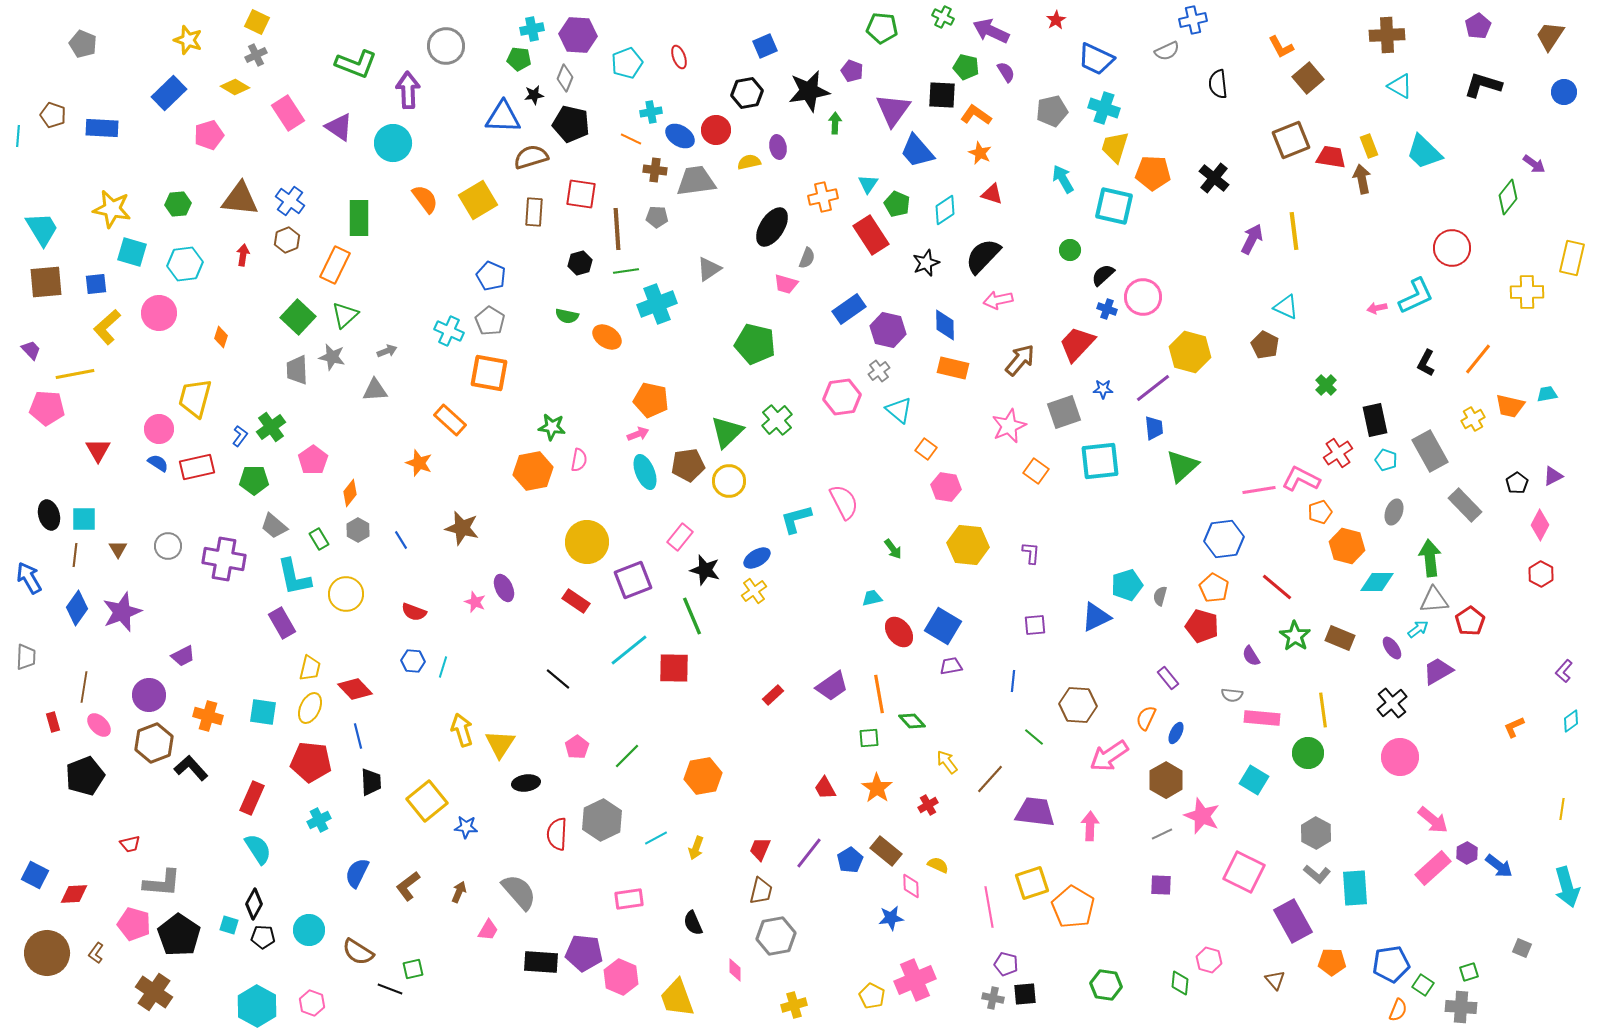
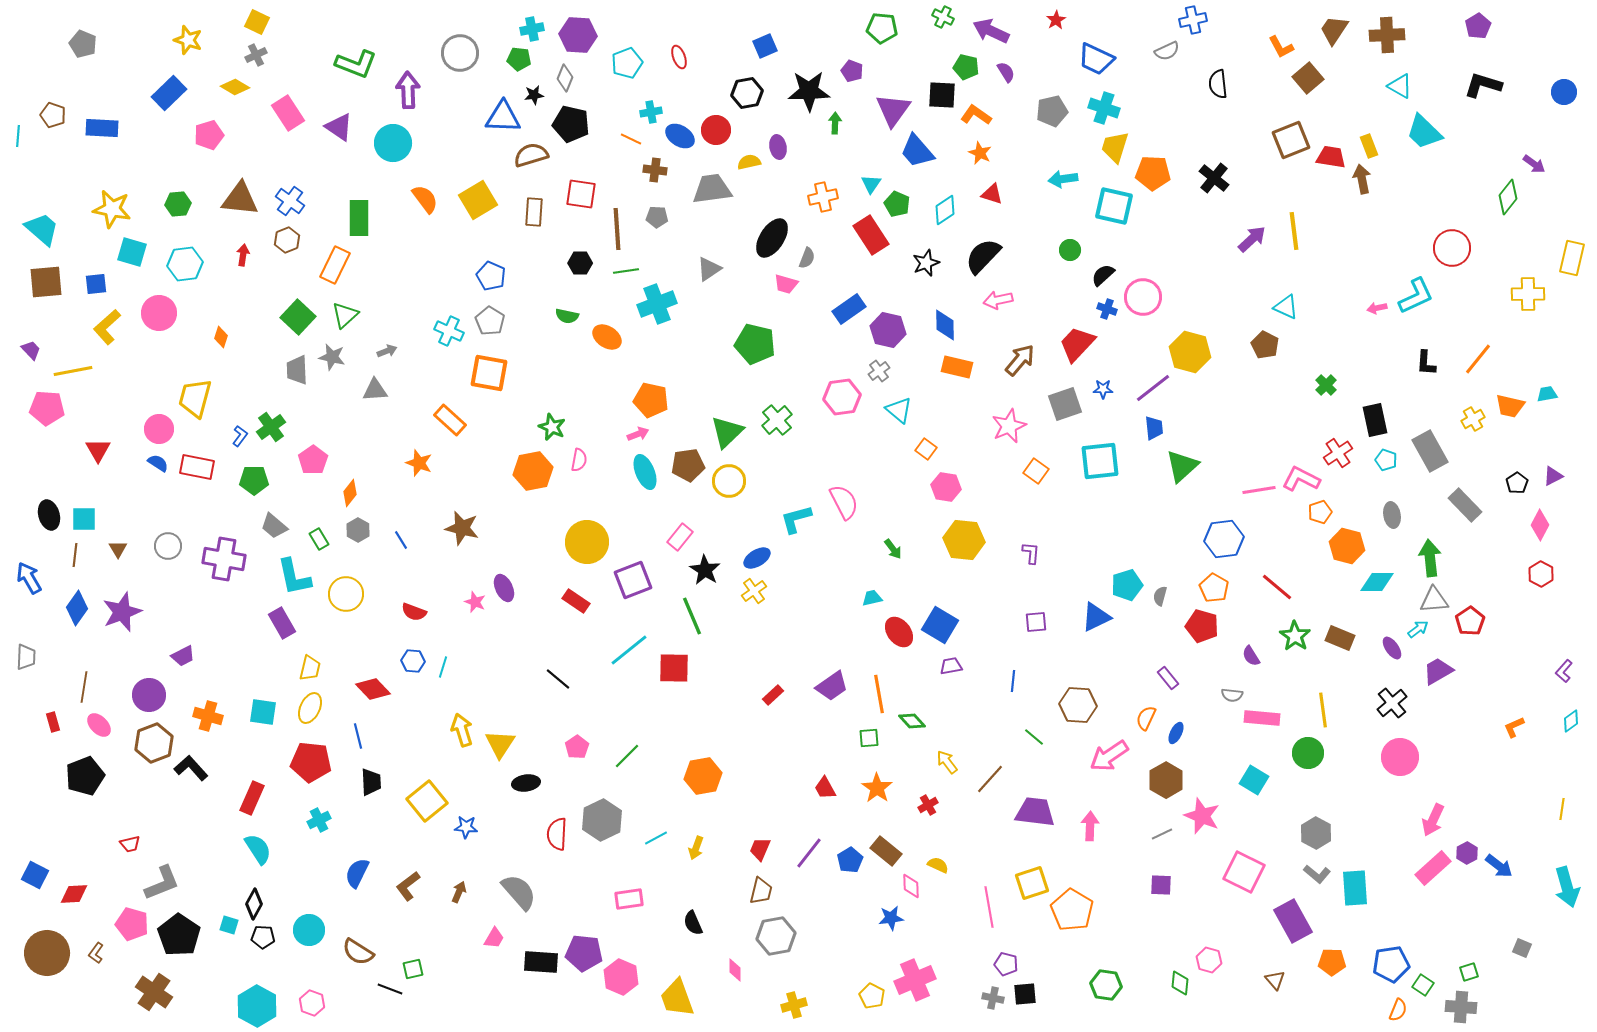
brown trapezoid at (1550, 36): moved 216 px left, 6 px up
gray circle at (446, 46): moved 14 px right, 7 px down
black star at (809, 91): rotated 9 degrees clockwise
cyan trapezoid at (1424, 152): moved 20 px up
brown semicircle at (531, 157): moved 2 px up
cyan arrow at (1063, 179): rotated 68 degrees counterclockwise
gray trapezoid at (696, 181): moved 16 px right, 8 px down
cyan triangle at (868, 184): moved 3 px right
black ellipse at (772, 227): moved 11 px down
cyan trapezoid at (42, 229): rotated 18 degrees counterclockwise
purple arrow at (1252, 239): rotated 20 degrees clockwise
black hexagon at (580, 263): rotated 15 degrees clockwise
yellow cross at (1527, 292): moved 1 px right, 2 px down
black L-shape at (1426, 363): rotated 24 degrees counterclockwise
orange rectangle at (953, 368): moved 4 px right, 1 px up
yellow line at (75, 374): moved 2 px left, 3 px up
gray square at (1064, 412): moved 1 px right, 8 px up
green star at (552, 427): rotated 16 degrees clockwise
red rectangle at (197, 467): rotated 24 degrees clockwise
gray ellipse at (1394, 512): moved 2 px left, 3 px down; rotated 30 degrees counterclockwise
yellow hexagon at (968, 545): moved 4 px left, 5 px up
black star at (705, 570): rotated 16 degrees clockwise
purple square at (1035, 625): moved 1 px right, 3 px up
blue square at (943, 626): moved 3 px left, 1 px up
red diamond at (355, 689): moved 18 px right
pink arrow at (1433, 820): rotated 76 degrees clockwise
gray L-shape at (162, 883): rotated 27 degrees counterclockwise
orange pentagon at (1073, 907): moved 1 px left, 3 px down
pink pentagon at (134, 924): moved 2 px left
pink trapezoid at (488, 930): moved 6 px right, 8 px down
